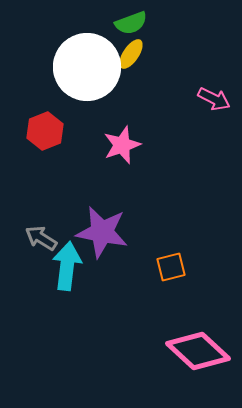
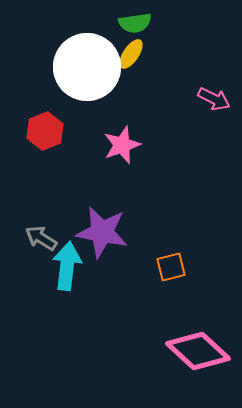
green semicircle: moved 4 px right; rotated 12 degrees clockwise
